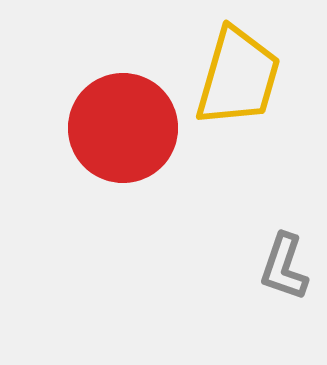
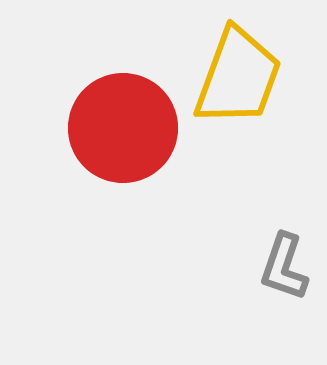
yellow trapezoid: rotated 4 degrees clockwise
